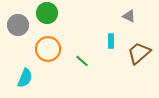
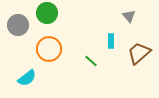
gray triangle: rotated 24 degrees clockwise
orange circle: moved 1 px right
green line: moved 9 px right
cyan semicircle: moved 2 px right; rotated 30 degrees clockwise
